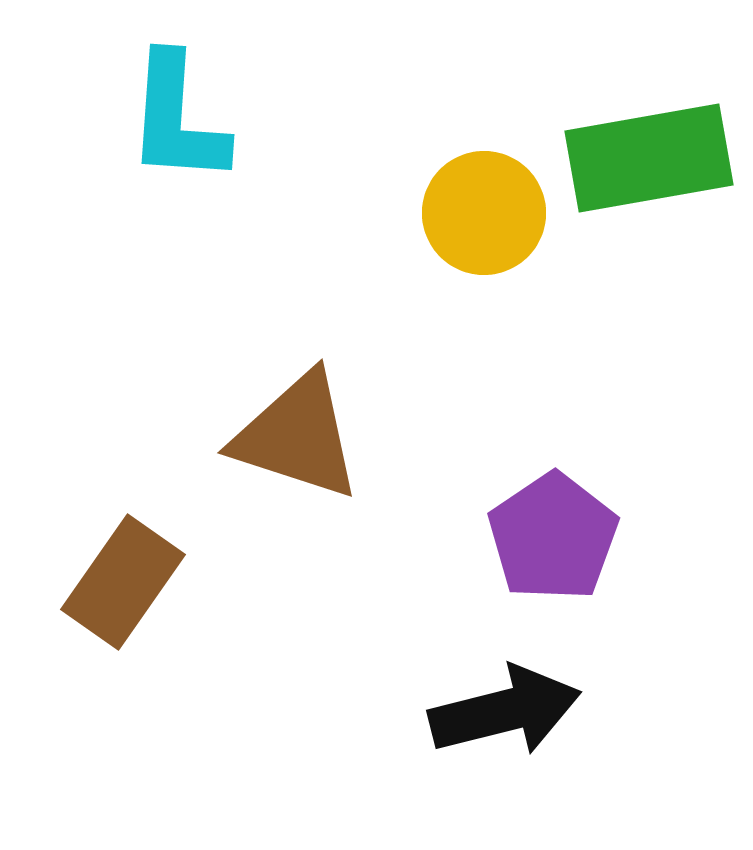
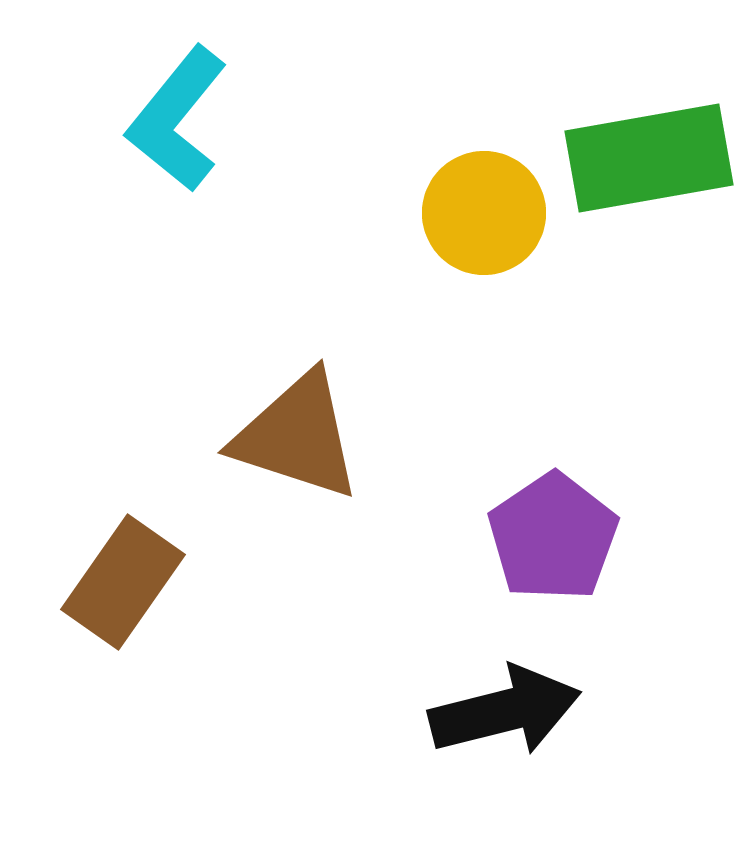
cyan L-shape: rotated 35 degrees clockwise
